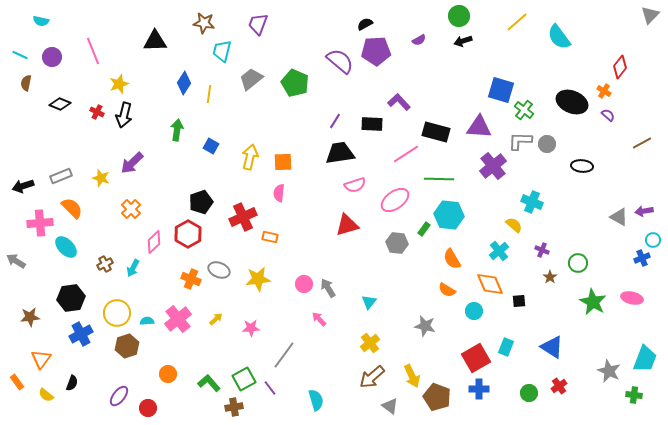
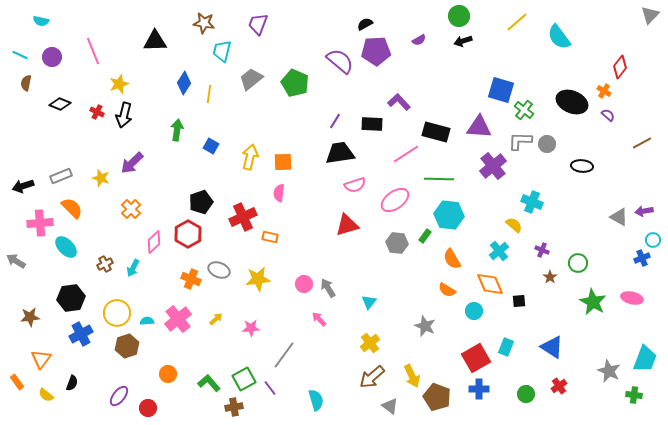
green rectangle at (424, 229): moved 1 px right, 7 px down
gray star at (425, 326): rotated 10 degrees clockwise
green circle at (529, 393): moved 3 px left, 1 px down
